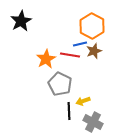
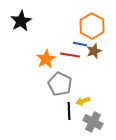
blue line: rotated 24 degrees clockwise
